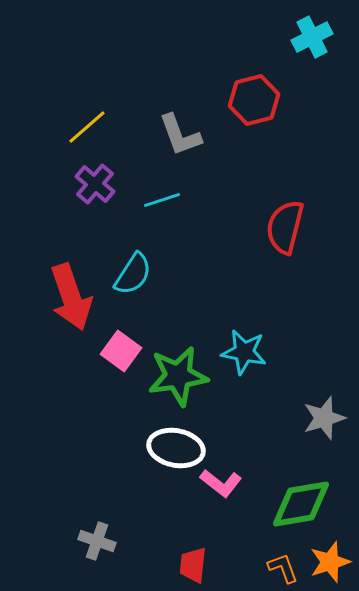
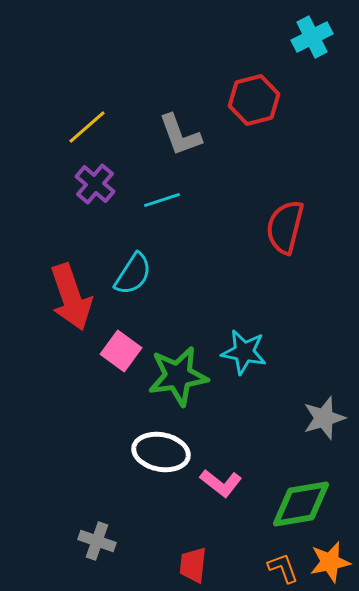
white ellipse: moved 15 px left, 4 px down
orange star: rotated 6 degrees clockwise
